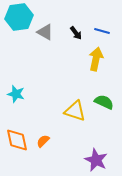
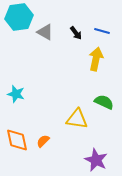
yellow triangle: moved 2 px right, 8 px down; rotated 10 degrees counterclockwise
